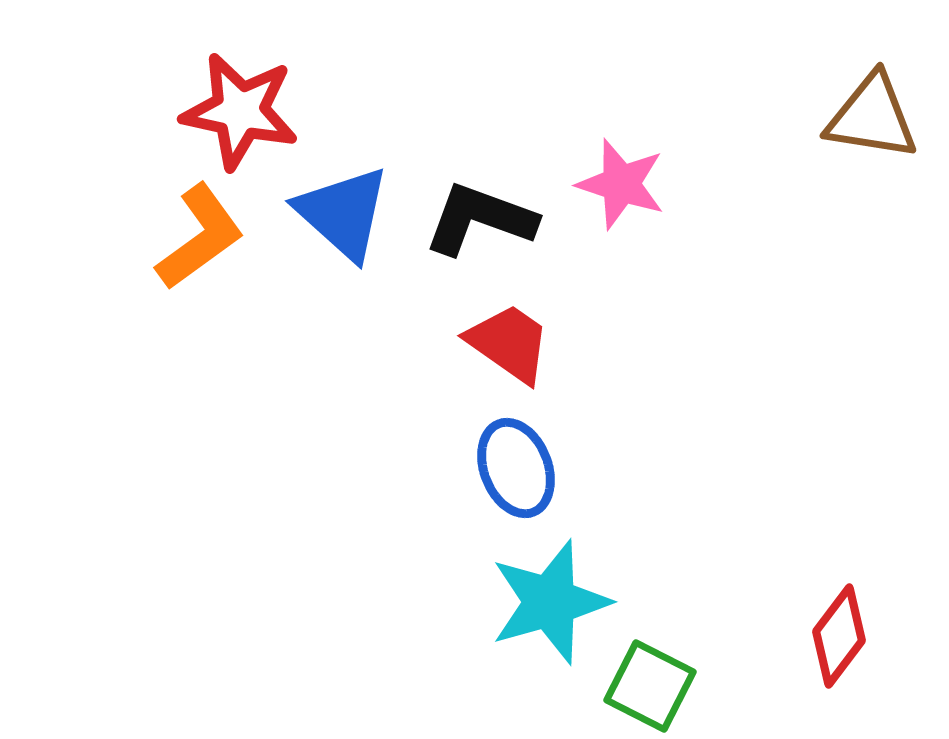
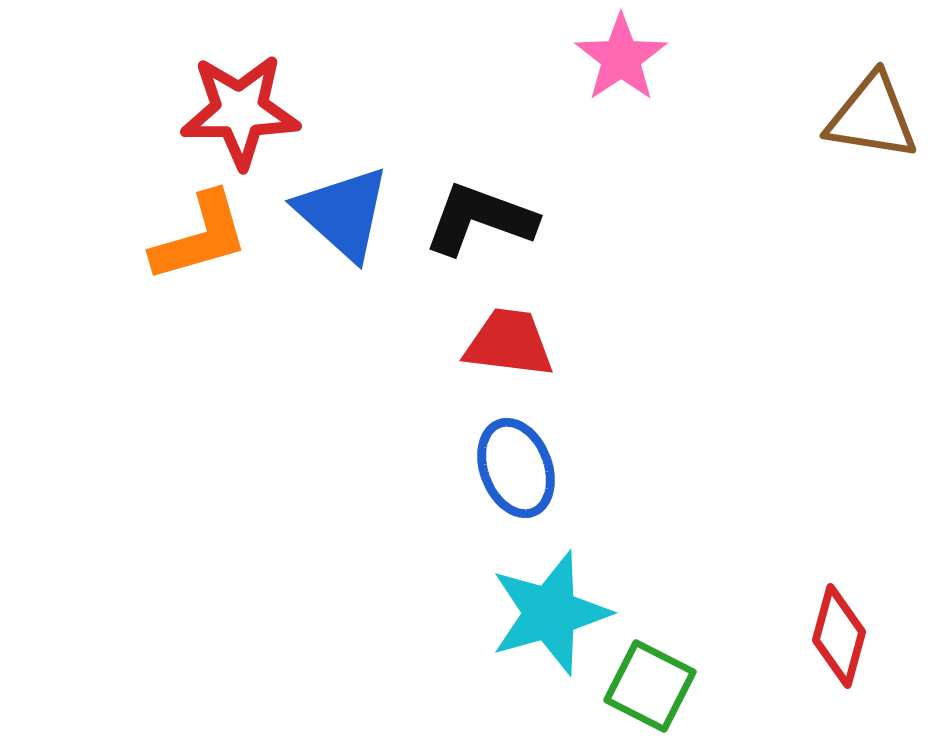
red star: rotated 13 degrees counterclockwise
pink star: moved 126 px up; rotated 20 degrees clockwise
orange L-shape: rotated 20 degrees clockwise
red trapezoid: rotated 28 degrees counterclockwise
cyan star: moved 11 px down
red diamond: rotated 22 degrees counterclockwise
